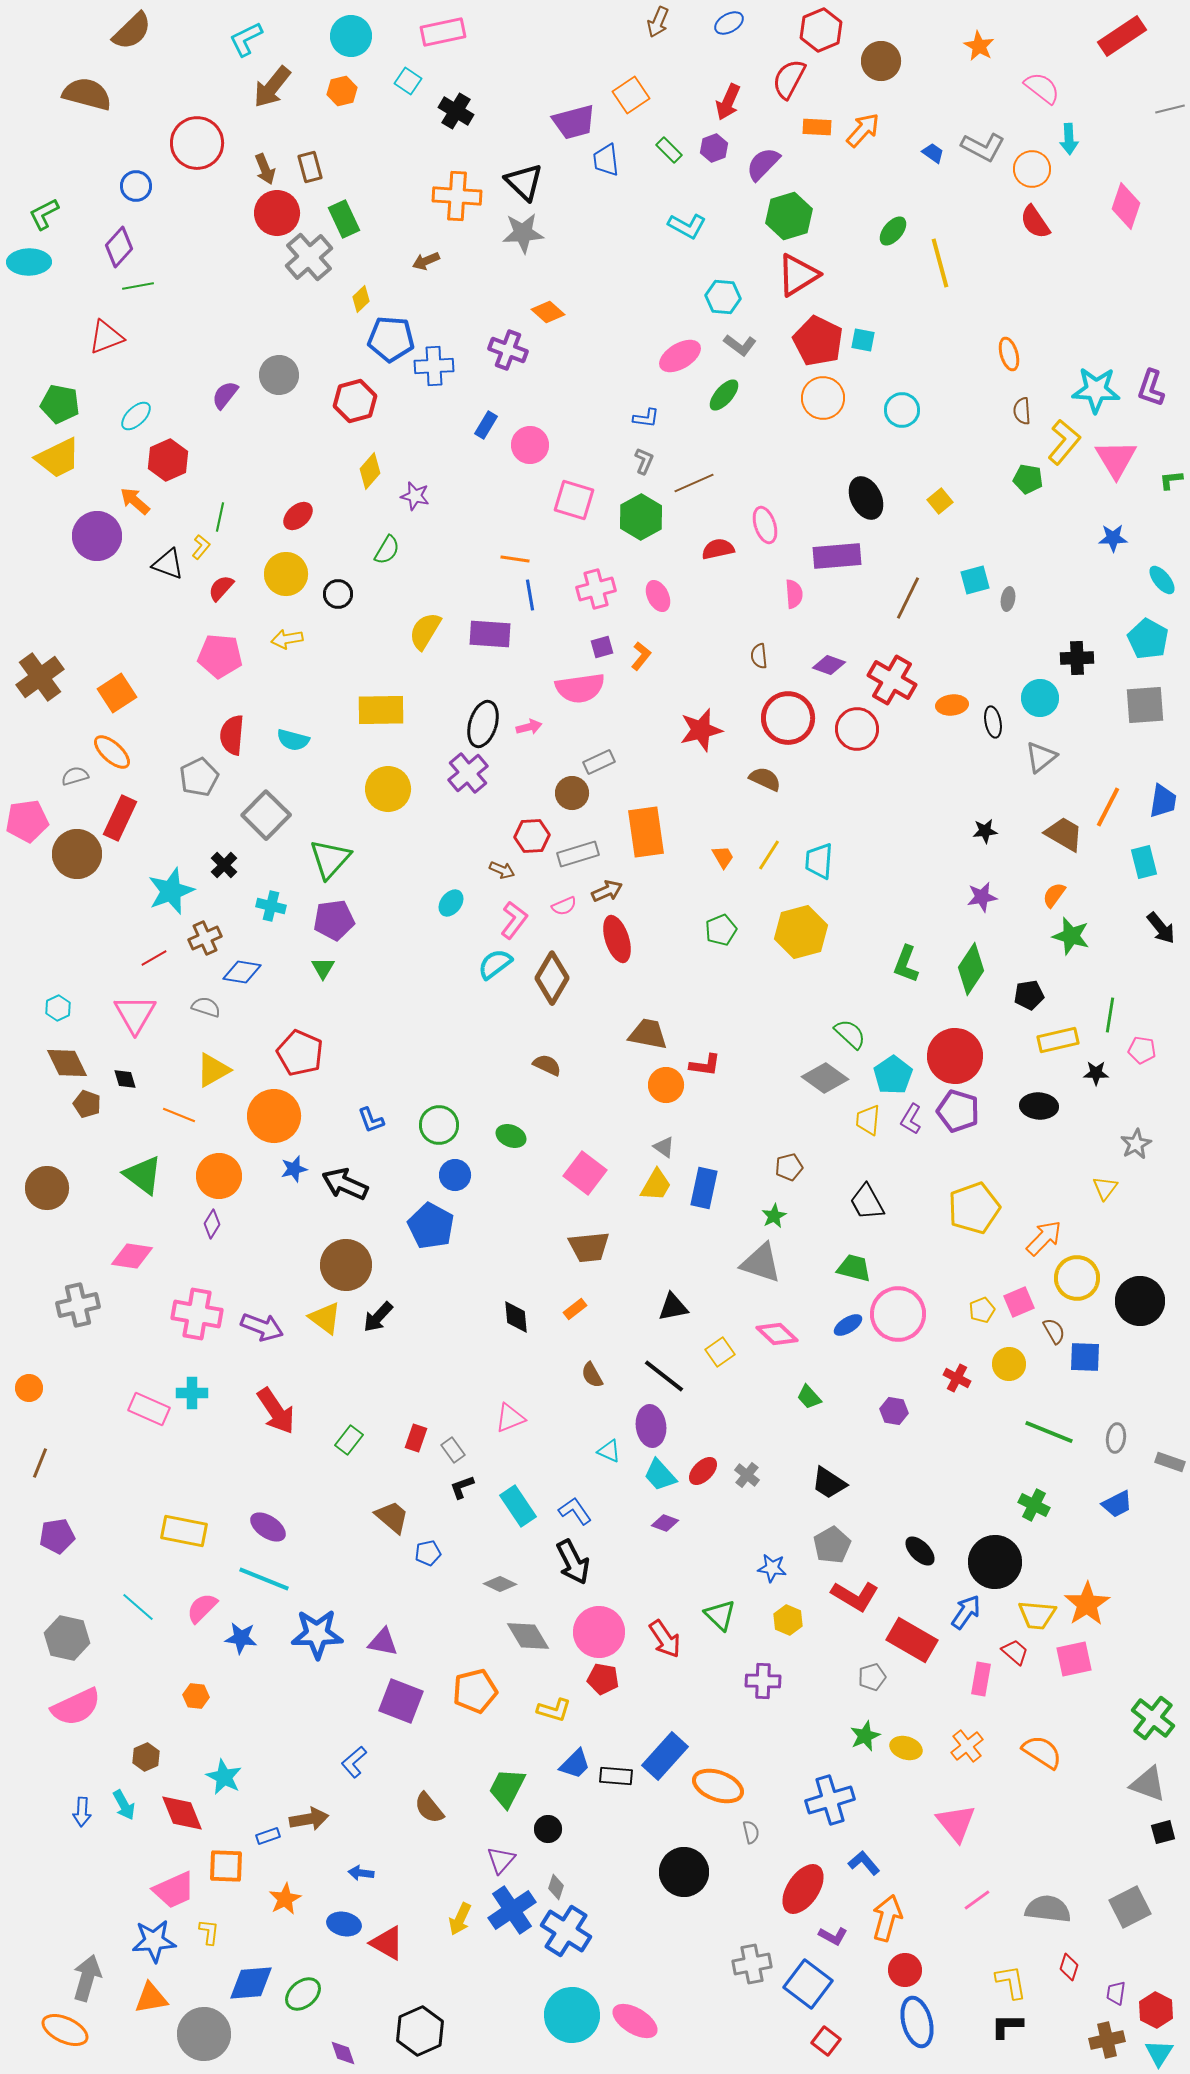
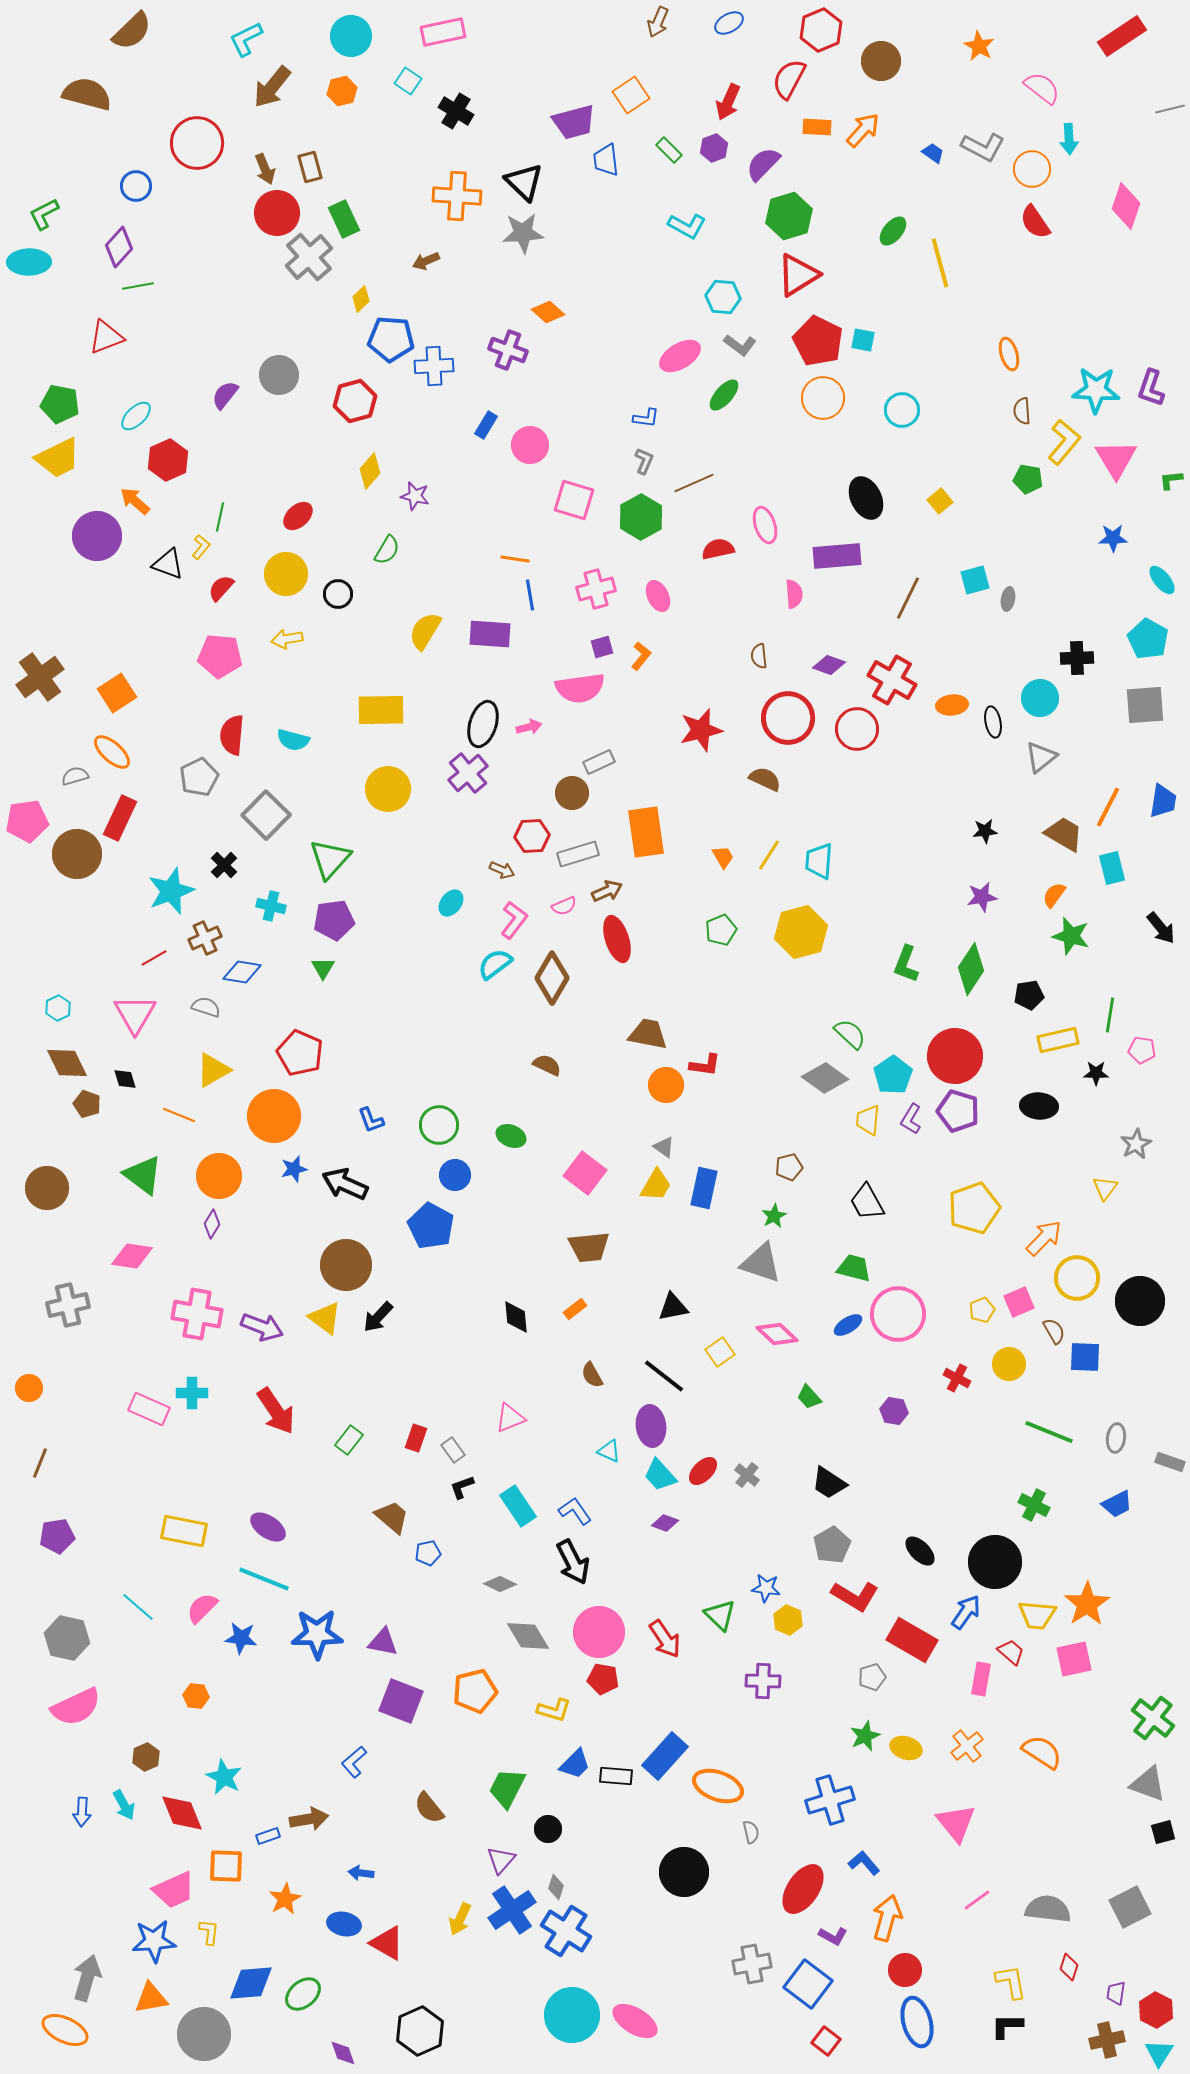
cyan rectangle at (1144, 862): moved 32 px left, 6 px down
gray cross at (78, 1305): moved 10 px left
blue star at (772, 1568): moved 6 px left, 20 px down
red trapezoid at (1015, 1652): moved 4 px left
